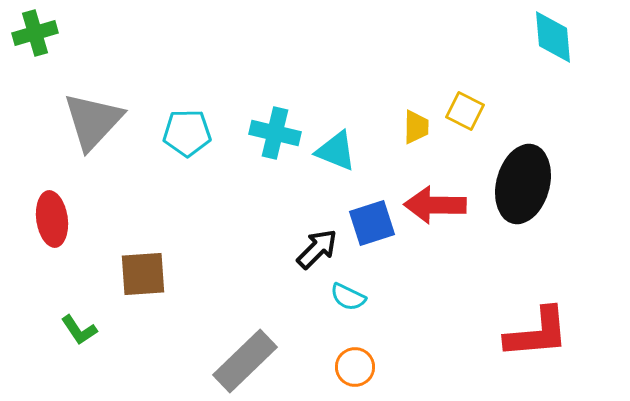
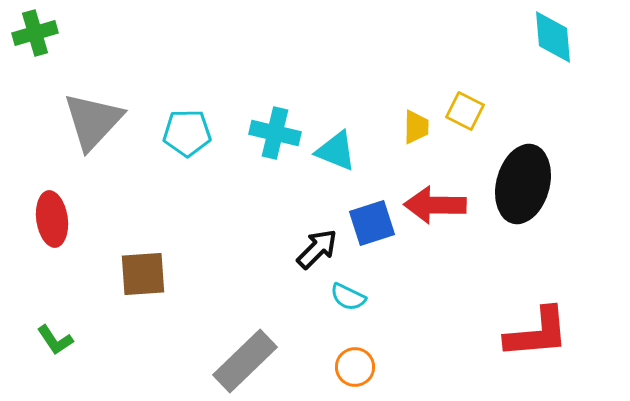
green L-shape: moved 24 px left, 10 px down
